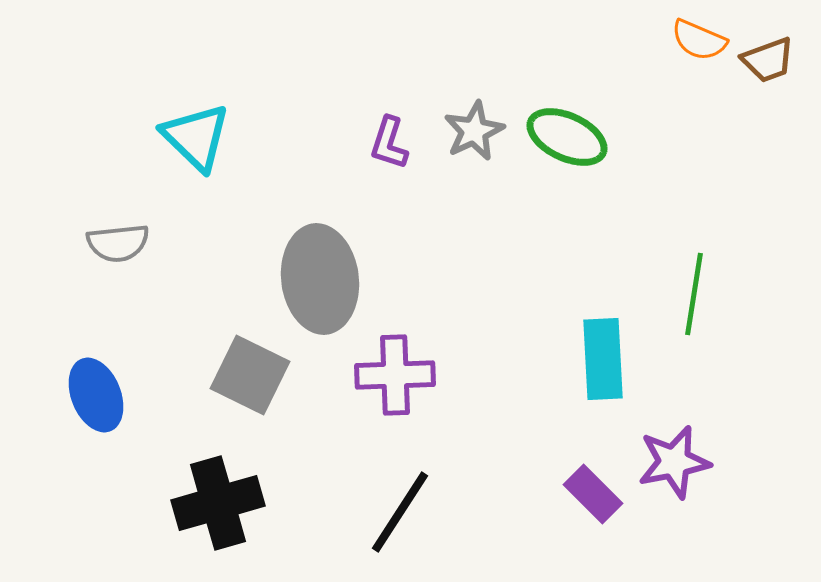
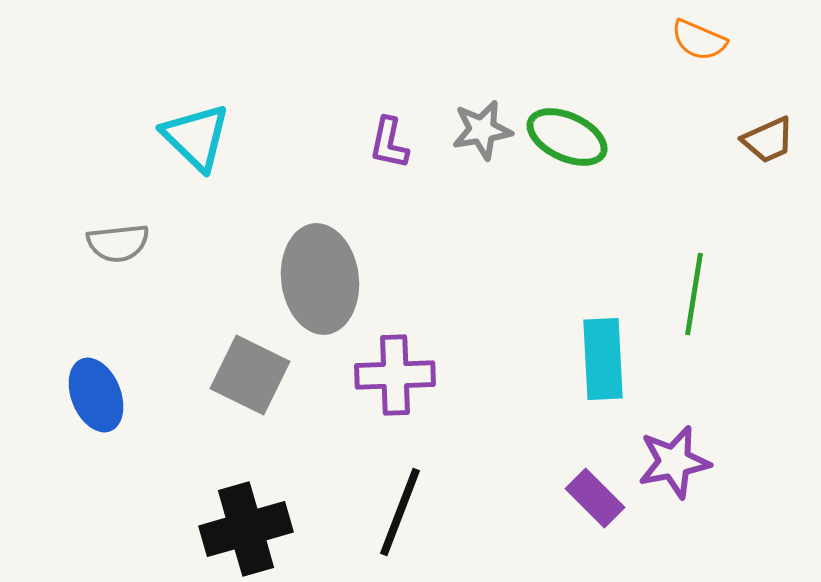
brown trapezoid: moved 80 px down; rotated 4 degrees counterclockwise
gray star: moved 8 px right, 1 px up; rotated 16 degrees clockwise
purple L-shape: rotated 6 degrees counterclockwise
purple rectangle: moved 2 px right, 4 px down
black cross: moved 28 px right, 26 px down
black line: rotated 12 degrees counterclockwise
